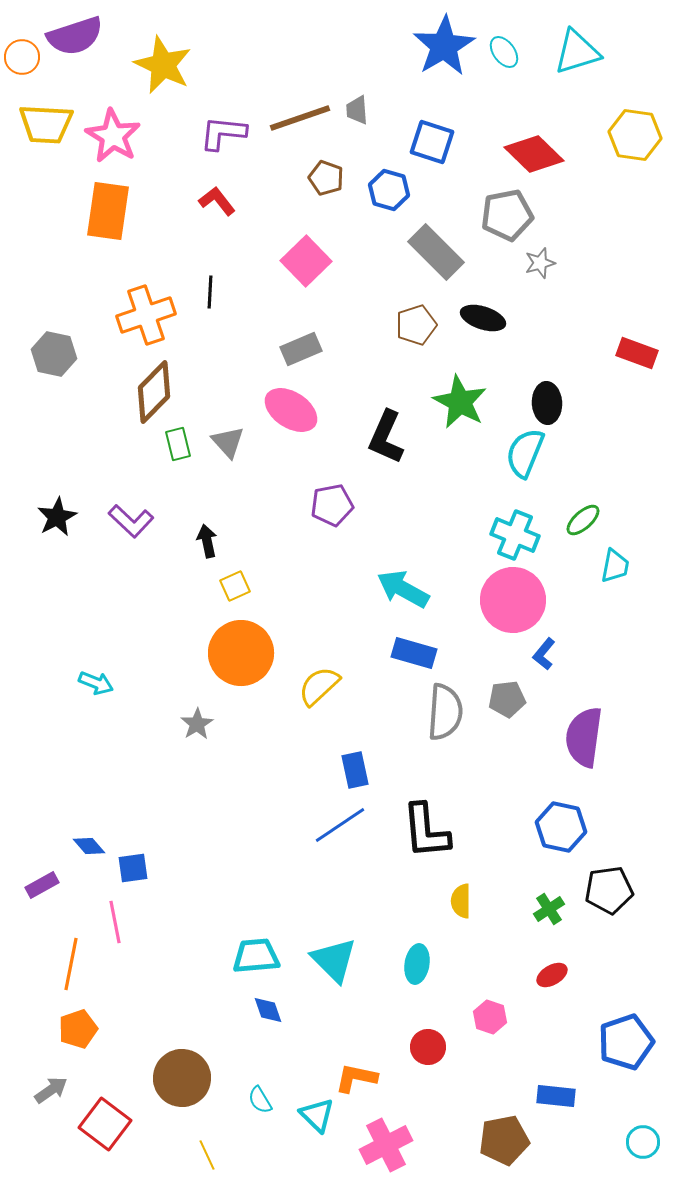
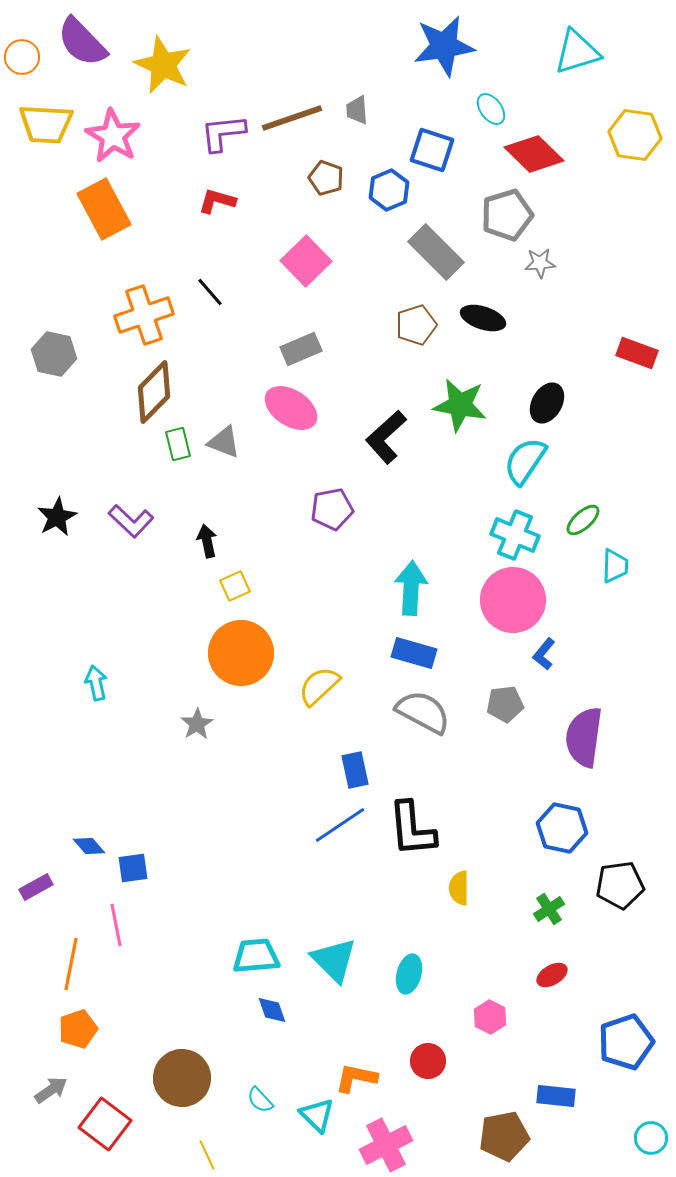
purple semicircle at (75, 36): moved 7 px right, 6 px down; rotated 64 degrees clockwise
blue star at (444, 46): rotated 22 degrees clockwise
cyan ellipse at (504, 52): moved 13 px left, 57 px down
brown line at (300, 118): moved 8 px left
purple L-shape at (223, 133): rotated 12 degrees counterclockwise
blue square at (432, 142): moved 8 px down
blue hexagon at (389, 190): rotated 21 degrees clockwise
red L-shape at (217, 201): rotated 36 degrees counterclockwise
orange rectangle at (108, 211): moved 4 px left, 2 px up; rotated 36 degrees counterclockwise
gray pentagon at (507, 215): rotated 6 degrees counterclockwise
gray star at (540, 263): rotated 12 degrees clockwise
black line at (210, 292): rotated 44 degrees counterclockwise
orange cross at (146, 315): moved 2 px left
green star at (460, 402): moved 3 px down; rotated 18 degrees counterclockwise
black ellipse at (547, 403): rotated 33 degrees clockwise
pink ellipse at (291, 410): moved 2 px up
black L-shape at (386, 437): rotated 24 degrees clockwise
gray triangle at (228, 442): moved 4 px left; rotated 27 degrees counterclockwise
cyan semicircle at (525, 453): moved 8 px down; rotated 12 degrees clockwise
purple pentagon at (332, 505): moved 4 px down
cyan trapezoid at (615, 566): rotated 9 degrees counterclockwise
cyan arrow at (403, 589): moved 8 px right, 1 px up; rotated 64 degrees clockwise
cyan arrow at (96, 683): rotated 124 degrees counterclockwise
gray pentagon at (507, 699): moved 2 px left, 5 px down
gray semicircle at (445, 712): moved 22 px left; rotated 66 degrees counterclockwise
blue hexagon at (561, 827): moved 1 px right, 1 px down
black L-shape at (426, 831): moved 14 px left, 2 px up
purple rectangle at (42, 885): moved 6 px left, 2 px down
black pentagon at (609, 890): moved 11 px right, 5 px up
yellow semicircle at (461, 901): moved 2 px left, 13 px up
pink line at (115, 922): moved 1 px right, 3 px down
cyan ellipse at (417, 964): moved 8 px left, 10 px down; rotated 6 degrees clockwise
blue diamond at (268, 1010): moved 4 px right
pink hexagon at (490, 1017): rotated 8 degrees clockwise
red circle at (428, 1047): moved 14 px down
cyan semicircle at (260, 1100): rotated 12 degrees counterclockwise
brown pentagon at (504, 1140): moved 4 px up
cyan circle at (643, 1142): moved 8 px right, 4 px up
